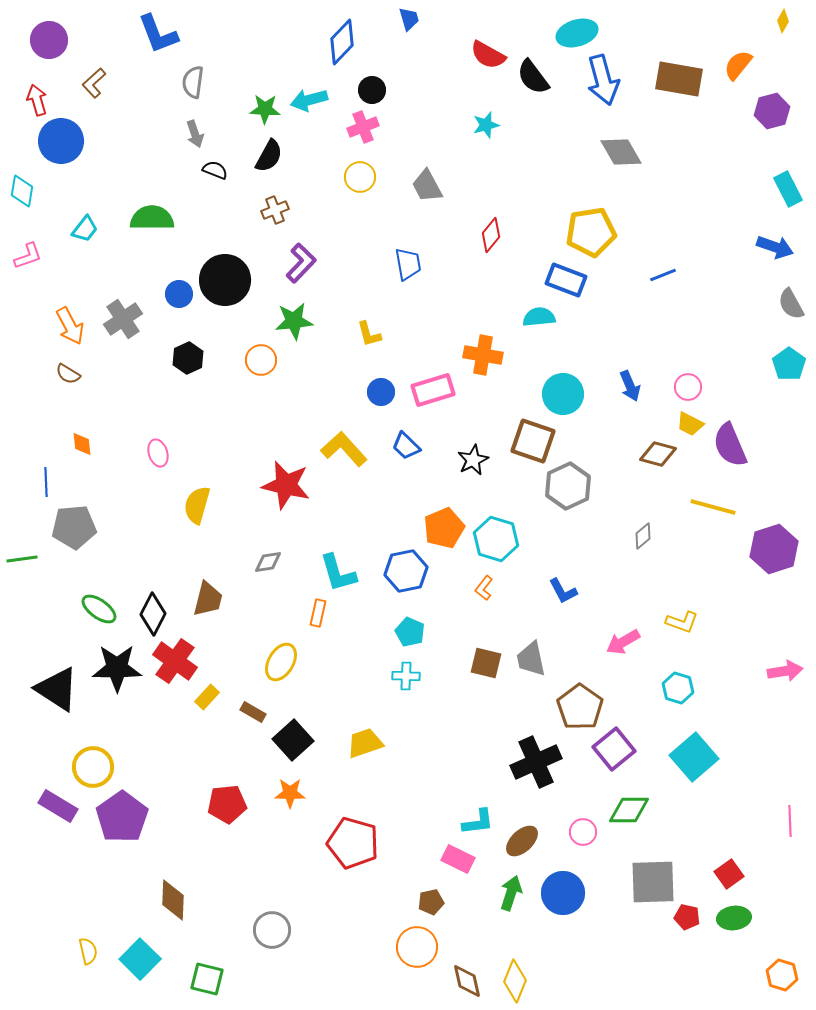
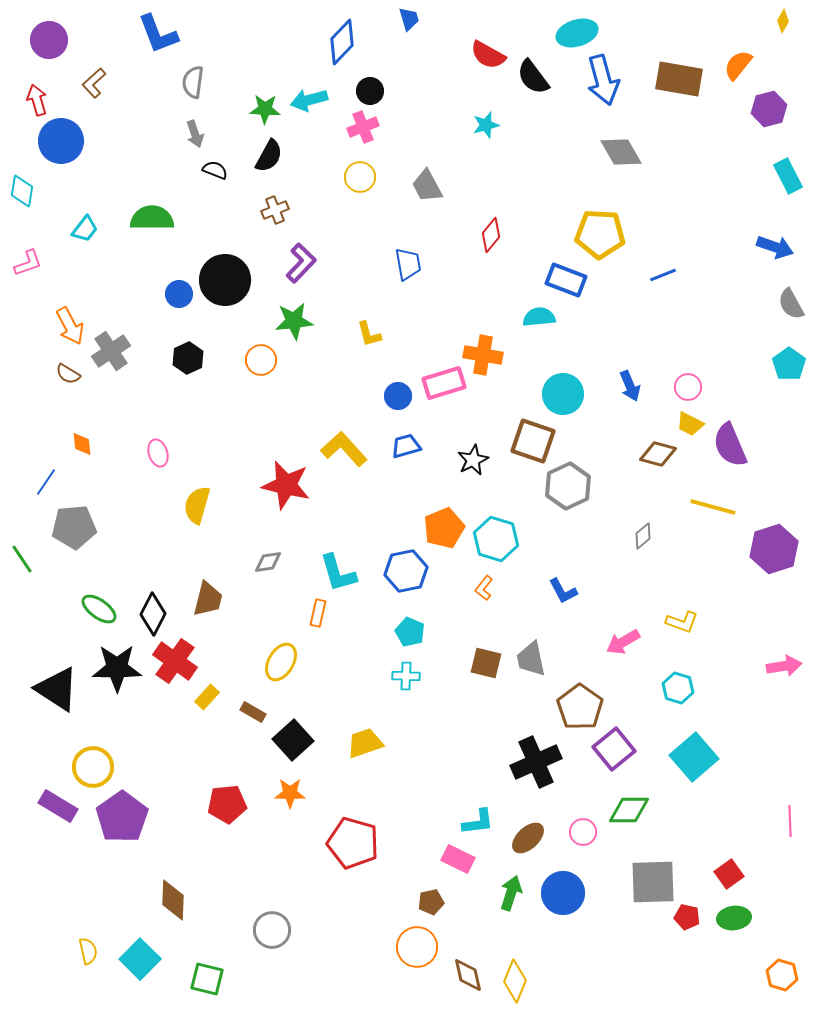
black circle at (372, 90): moved 2 px left, 1 px down
purple hexagon at (772, 111): moved 3 px left, 2 px up
cyan rectangle at (788, 189): moved 13 px up
yellow pentagon at (591, 232): moved 9 px right, 2 px down; rotated 12 degrees clockwise
pink L-shape at (28, 256): moved 7 px down
gray cross at (123, 319): moved 12 px left, 32 px down
pink rectangle at (433, 390): moved 11 px right, 7 px up
blue circle at (381, 392): moved 17 px right, 4 px down
blue trapezoid at (406, 446): rotated 120 degrees clockwise
blue line at (46, 482): rotated 36 degrees clockwise
green line at (22, 559): rotated 64 degrees clockwise
pink arrow at (785, 671): moved 1 px left, 5 px up
brown ellipse at (522, 841): moved 6 px right, 3 px up
brown diamond at (467, 981): moved 1 px right, 6 px up
